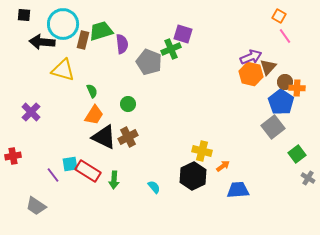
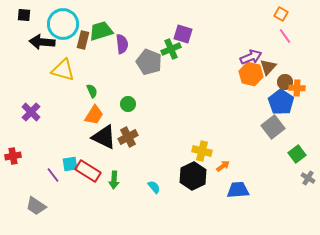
orange square: moved 2 px right, 2 px up
